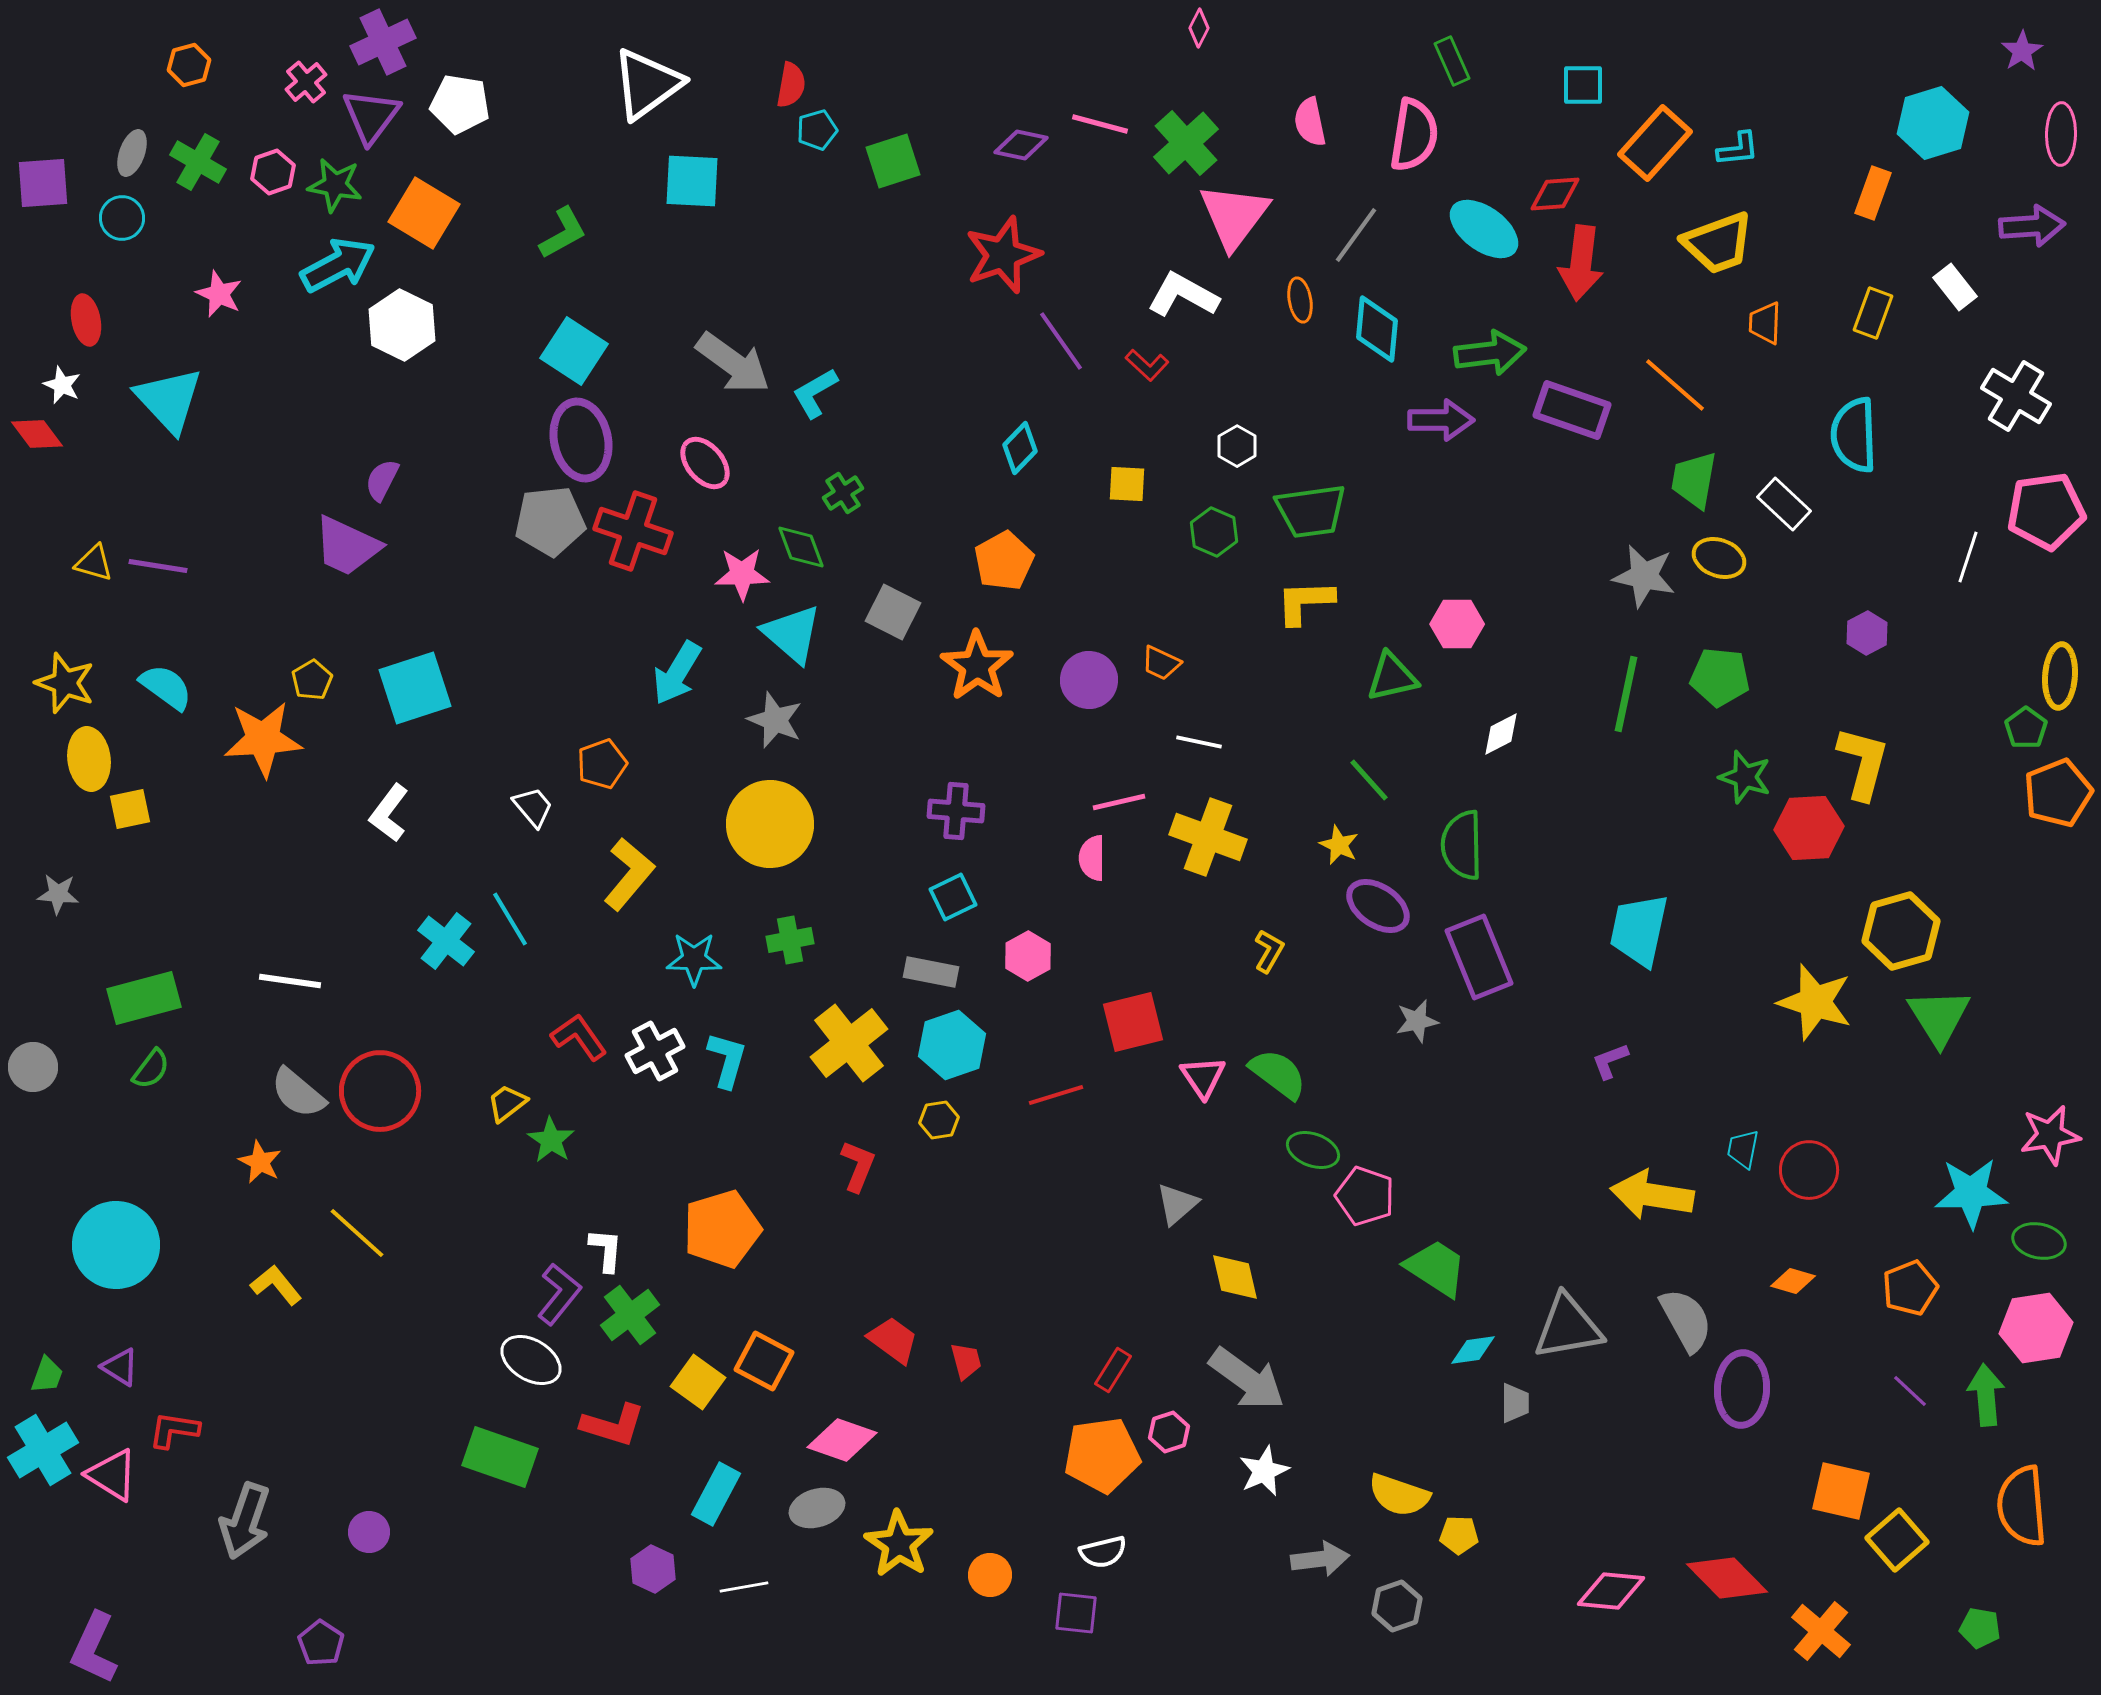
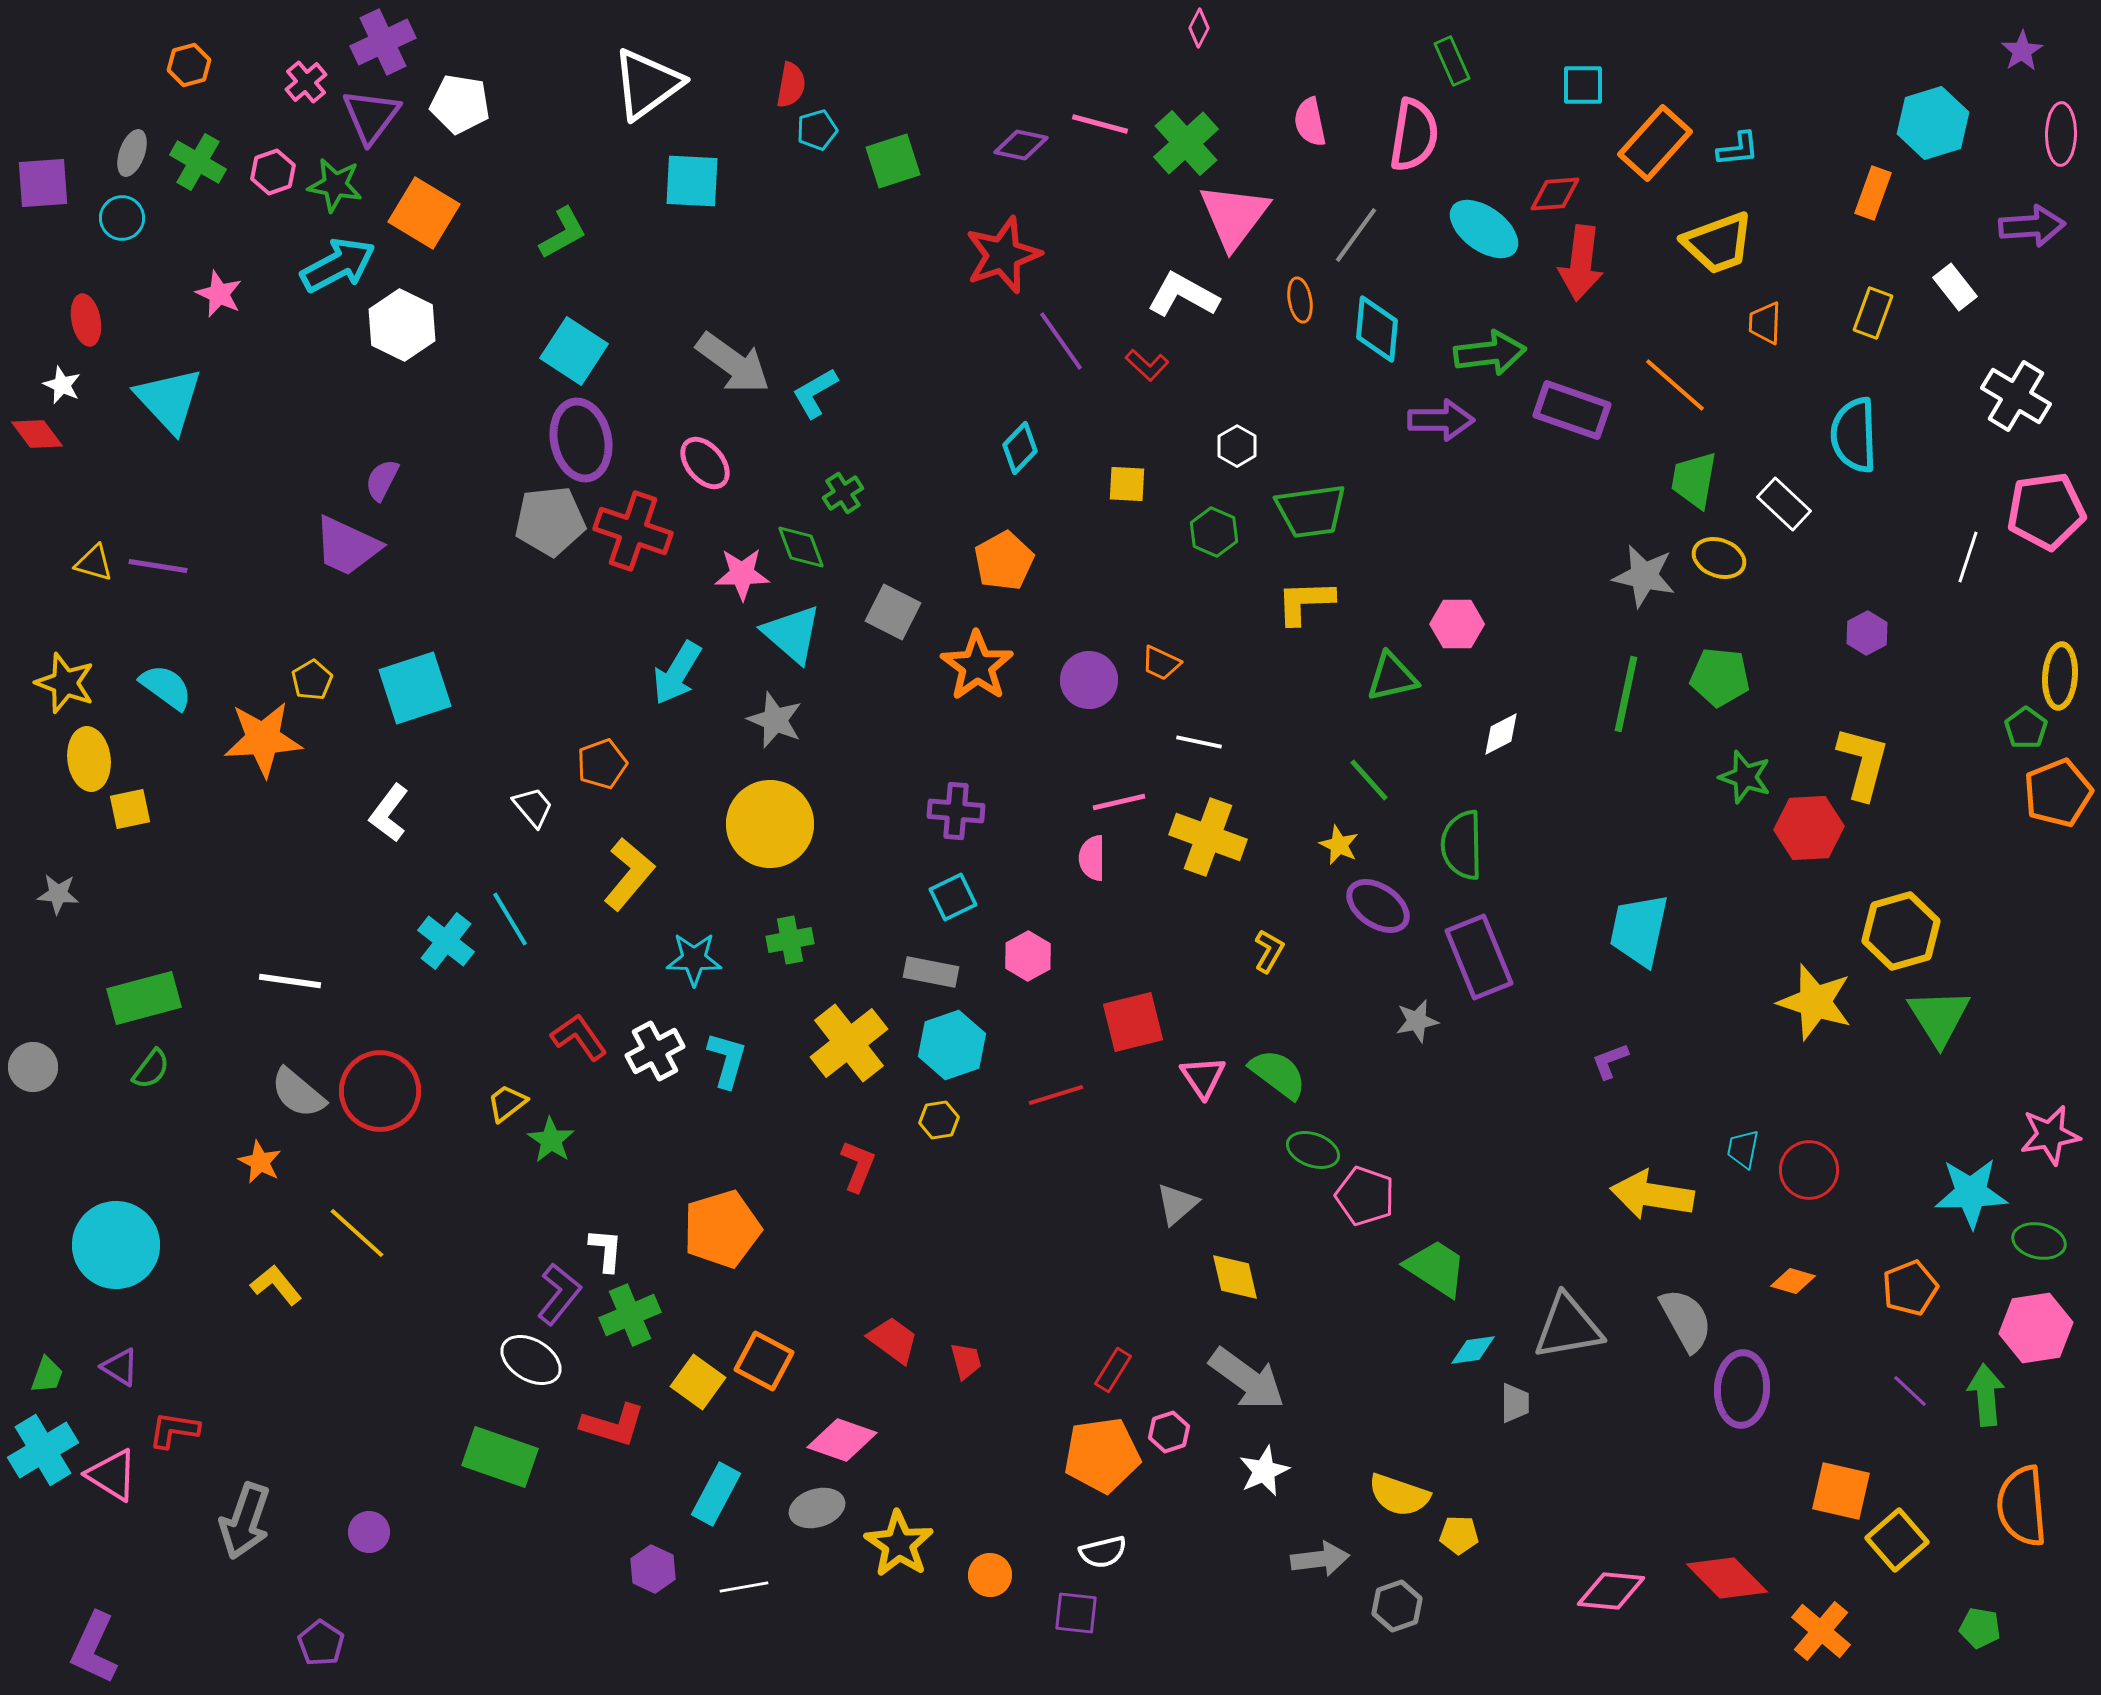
green cross at (630, 1315): rotated 14 degrees clockwise
